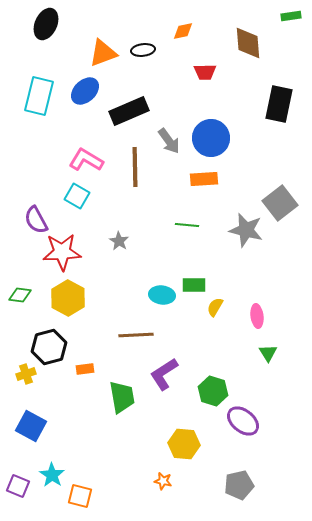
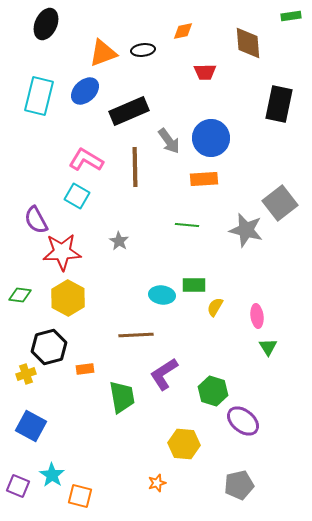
green triangle at (268, 353): moved 6 px up
orange star at (163, 481): moved 6 px left, 2 px down; rotated 30 degrees counterclockwise
